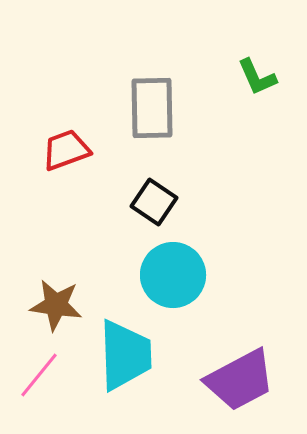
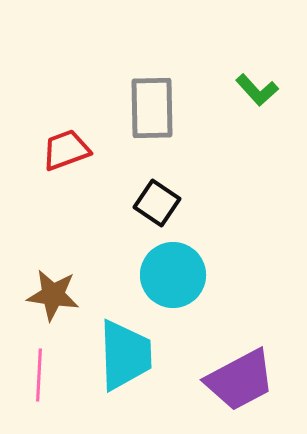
green L-shape: moved 13 px down; rotated 18 degrees counterclockwise
black square: moved 3 px right, 1 px down
brown star: moved 3 px left, 10 px up
pink line: rotated 36 degrees counterclockwise
